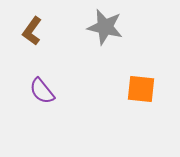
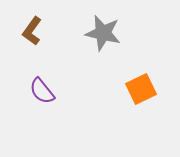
gray star: moved 2 px left, 6 px down
orange square: rotated 32 degrees counterclockwise
